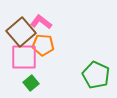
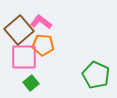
brown square: moved 2 px left, 2 px up
